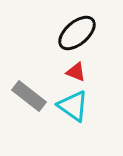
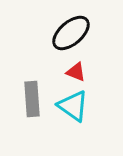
black ellipse: moved 6 px left
gray rectangle: moved 3 px right, 3 px down; rotated 48 degrees clockwise
